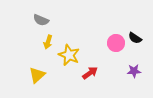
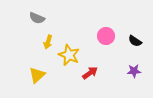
gray semicircle: moved 4 px left, 2 px up
black semicircle: moved 3 px down
pink circle: moved 10 px left, 7 px up
